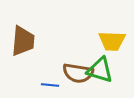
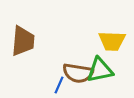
green triangle: rotated 28 degrees counterclockwise
blue line: moved 9 px right; rotated 72 degrees counterclockwise
